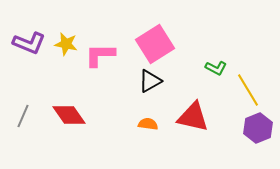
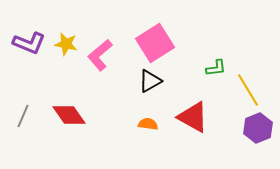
pink square: moved 1 px up
pink L-shape: rotated 40 degrees counterclockwise
green L-shape: rotated 35 degrees counterclockwise
red triangle: rotated 16 degrees clockwise
